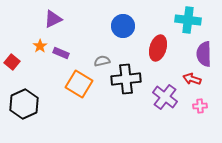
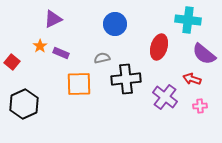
blue circle: moved 8 px left, 2 px up
red ellipse: moved 1 px right, 1 px up
purple semicircle: rotated 50 degrees counterclockwise
gray semicircle: moved 3 px up
orange square: rotated 32 degrees counterclockwise
